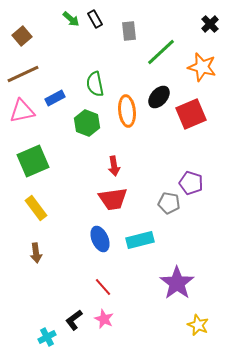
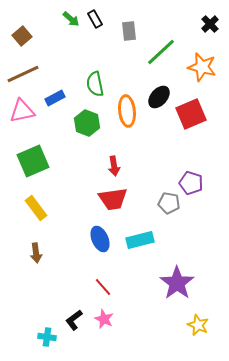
cyan cross: rotated 36 degrees clockwise
